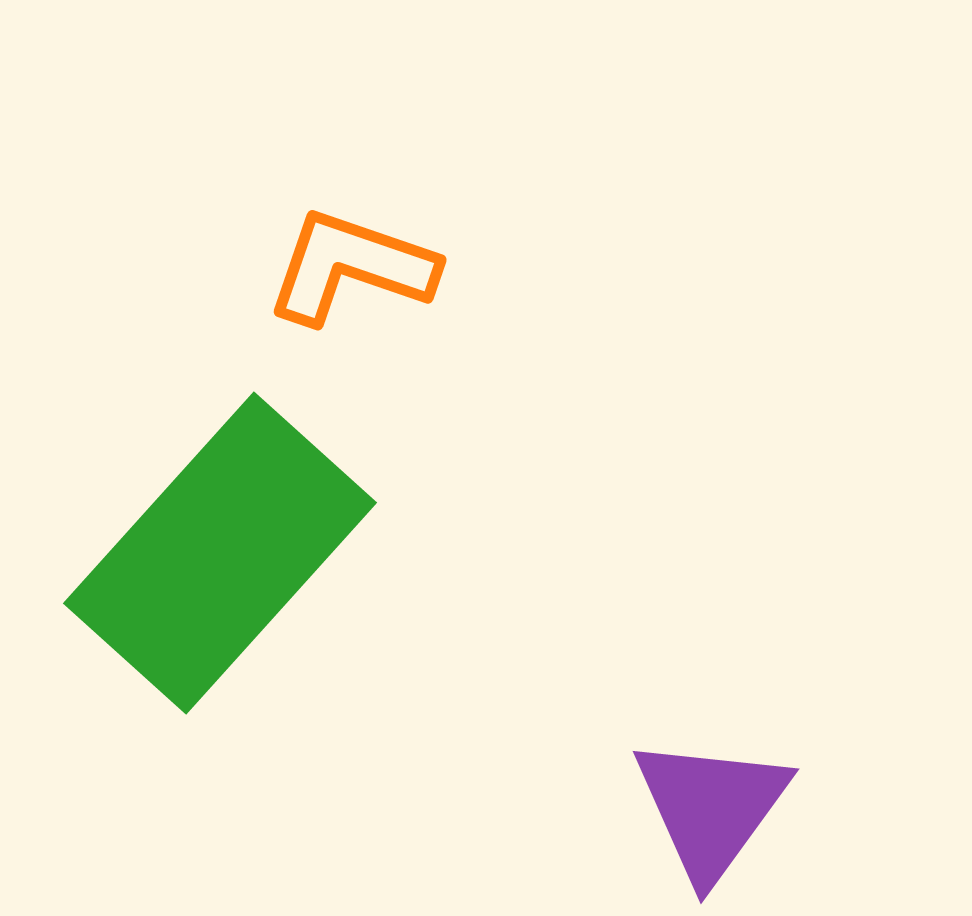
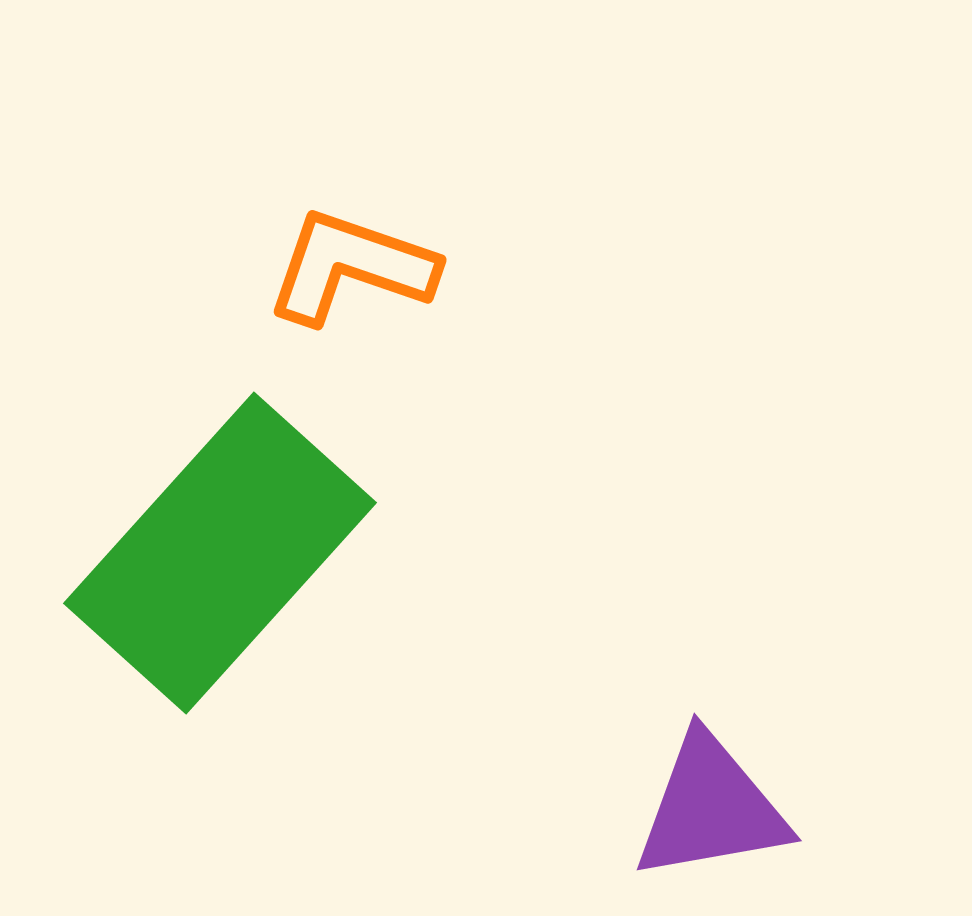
purple triangle: rotated 44 degrees clockwise
